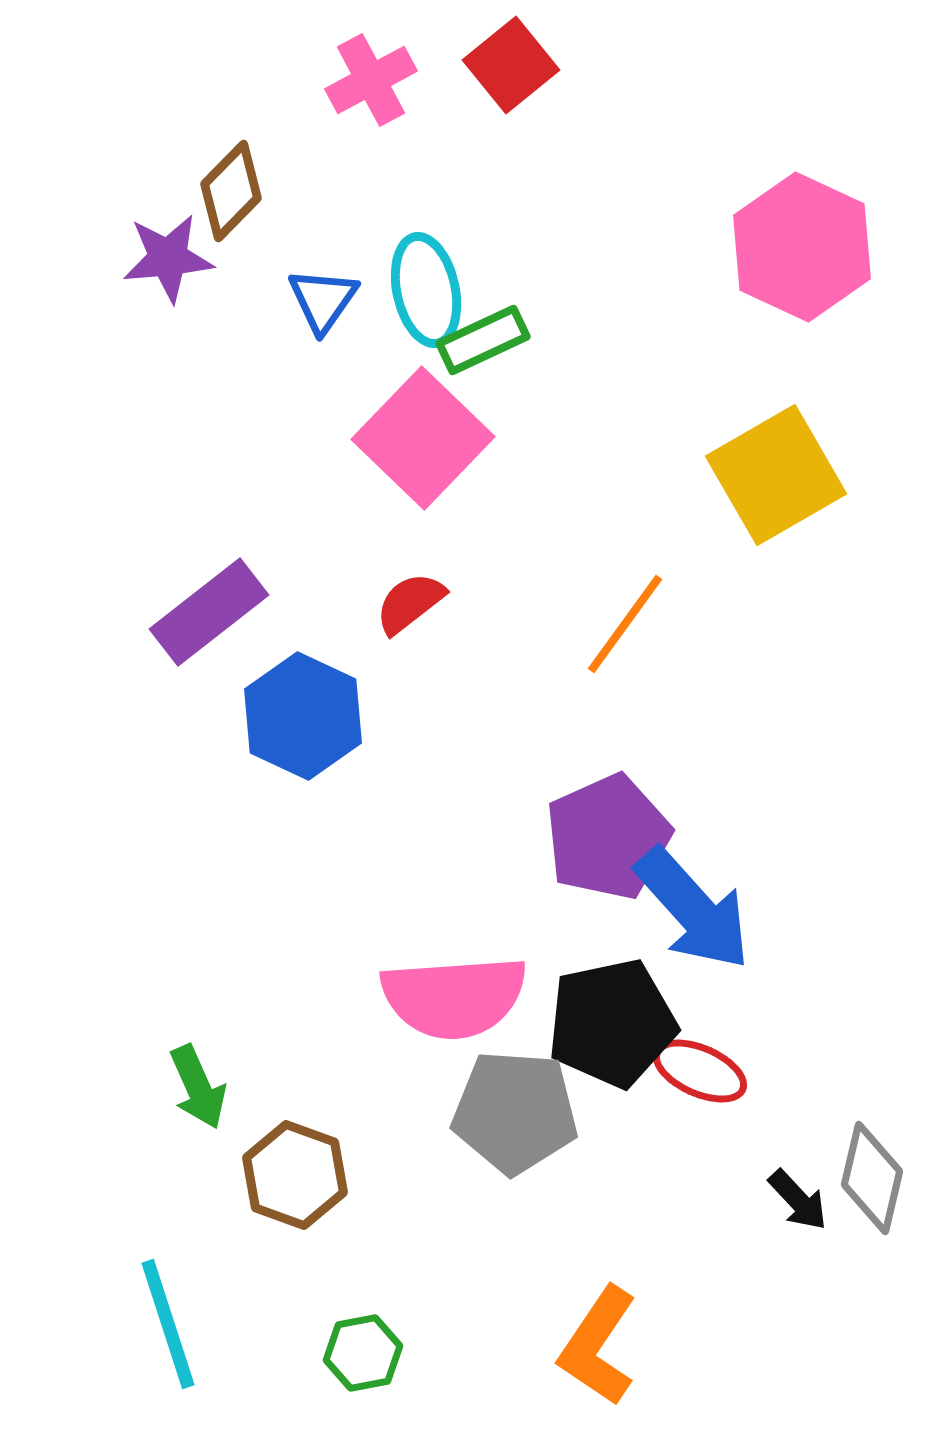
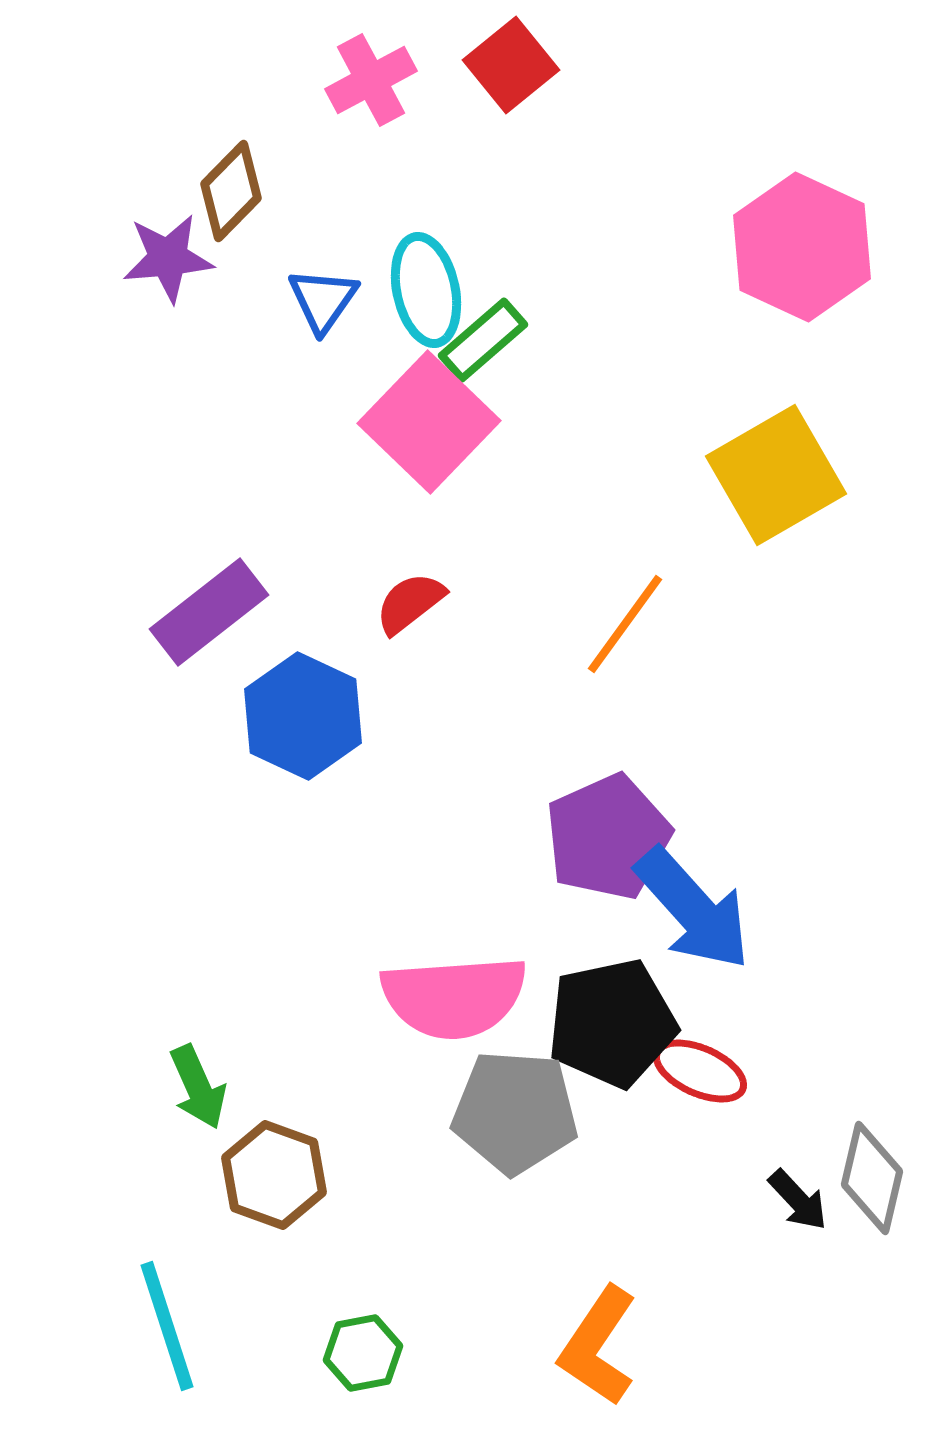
green rectangle: rotated 16 degrees counterclockwise
pink square: moved 6 px right, 16 px up
brown hexagon: moved 21 px left
cyan line: moved 1 px left, 2 px down
